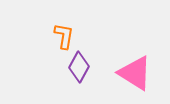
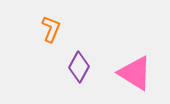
orange L-shape: moved 13 px left, 7 px up; rotated 12 degrees clockwise
